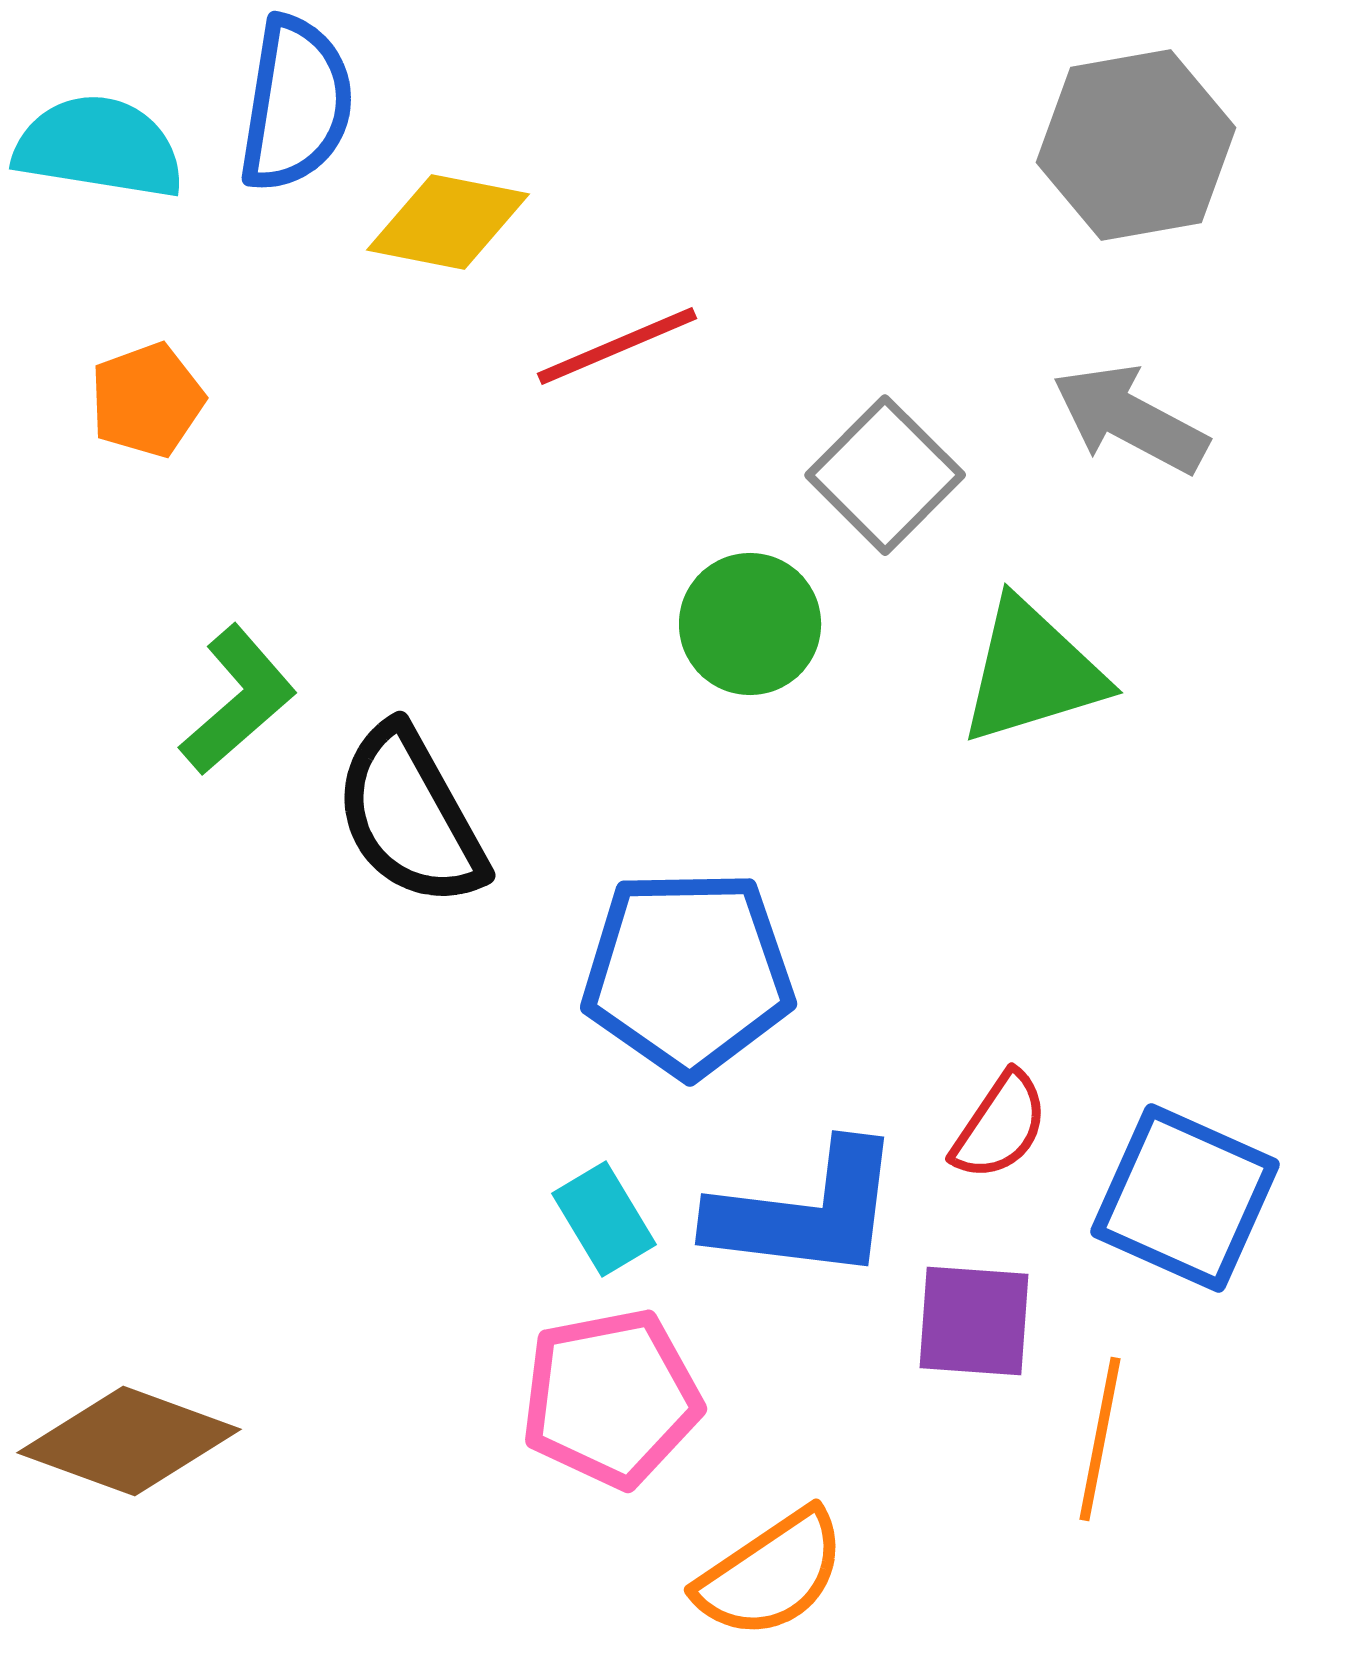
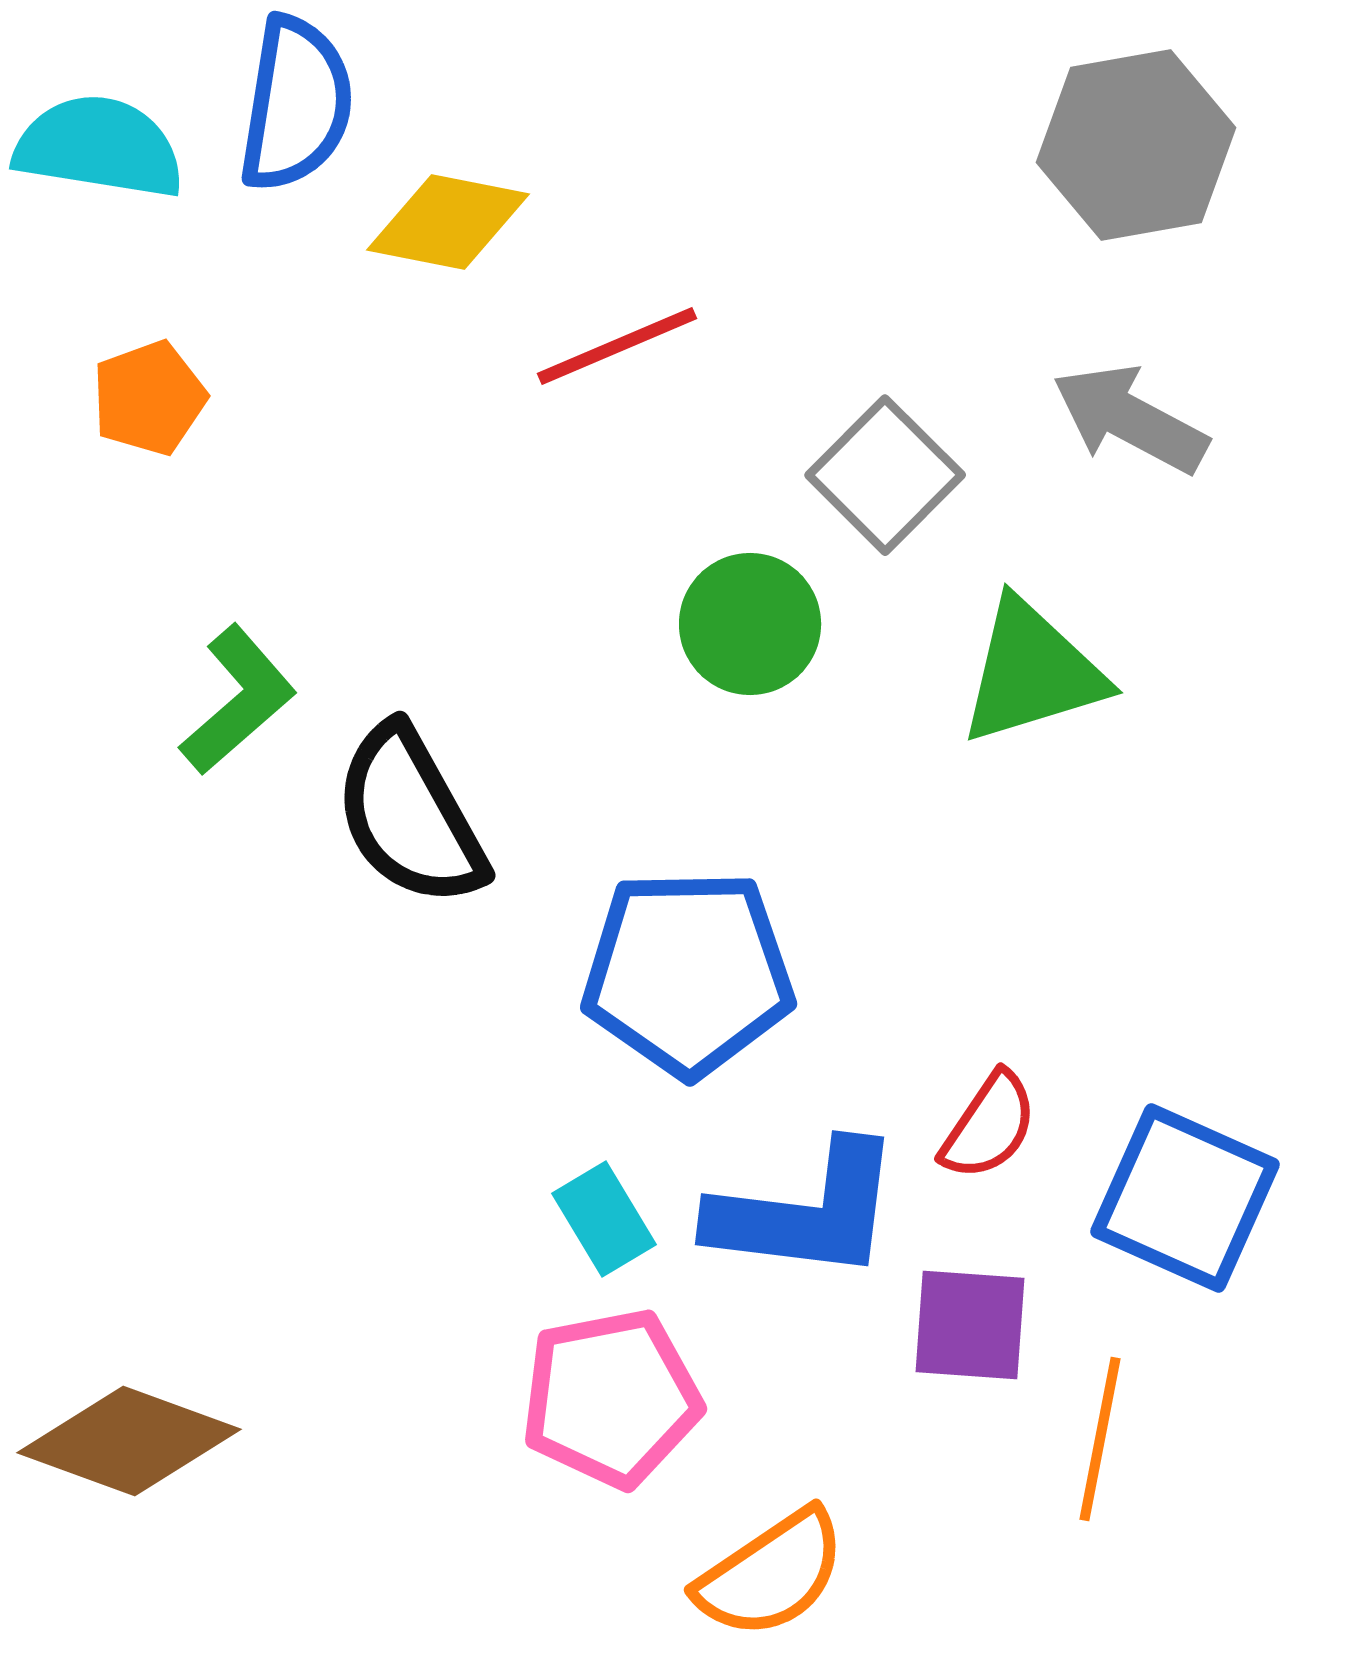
orange pentagon: moved 2 px right, 2 px up
red semicircle: moved 11 px left
purple square: moved 4 px left, 4 px down
